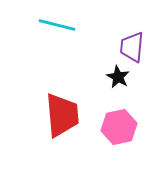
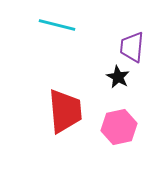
red trapezoid: moved 3 px right, 4 px up
